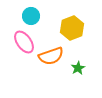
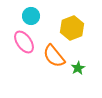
orange semicircle: moved 3 px right; rotated 70 degrees clockwise
